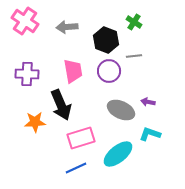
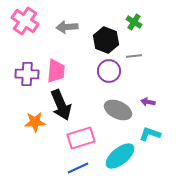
pink trapezoid: moved 17 px left; rotated 15 degrees clockwise
gray ellipse: moved 3 px left
cyan ellipse: moved 2 px right, 2 px down
blue line: moved 2 px right
